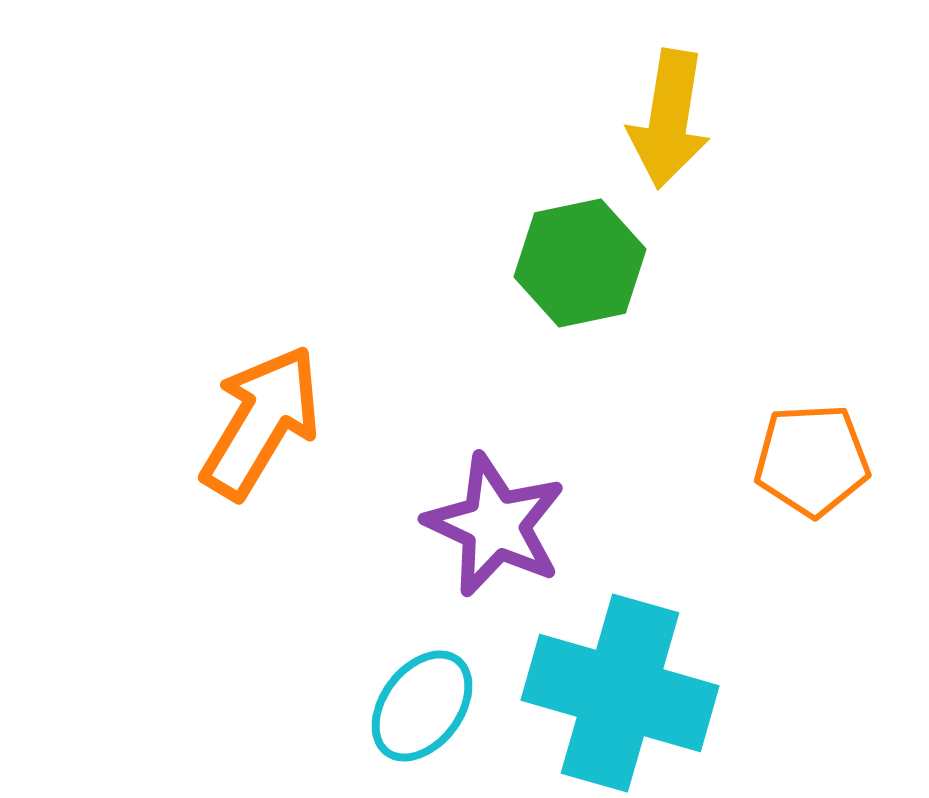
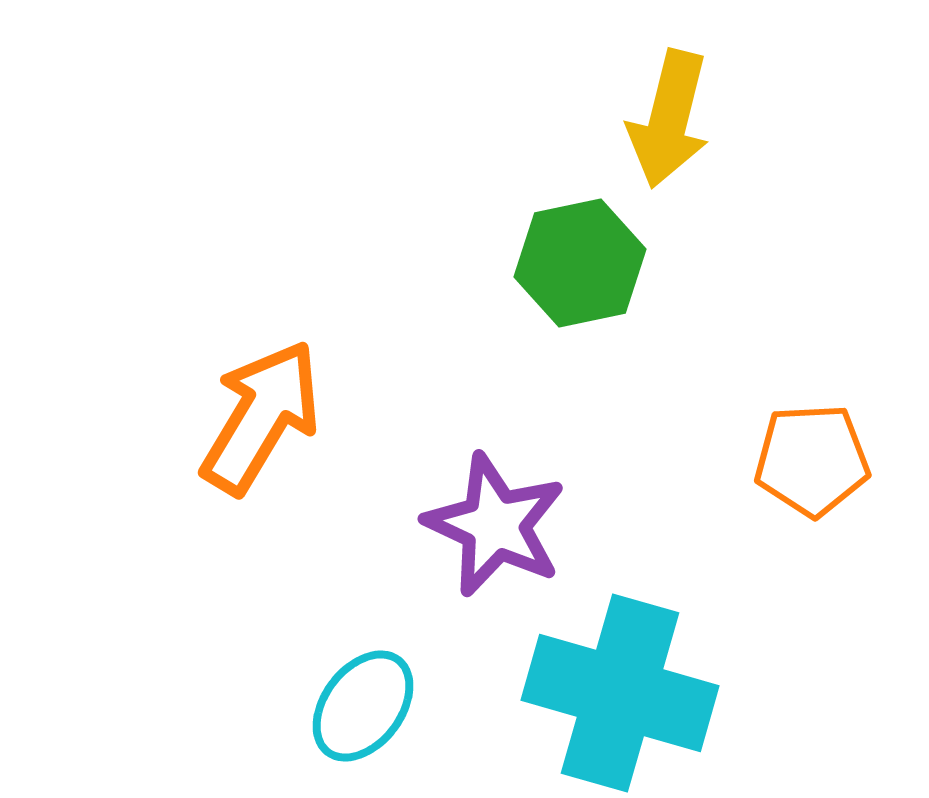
yellow arrow: rotated 5 degrees clockwise
orange arrow: moved 5 px up
cyan ellipse: moved 59 px left
